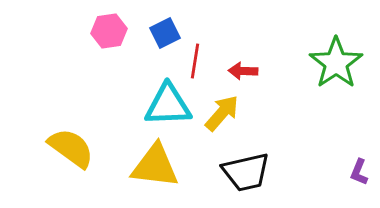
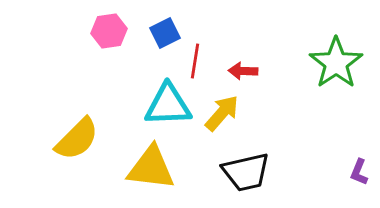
yellow semicircle: moved 6 px right, 9 px up; rotated 99 degrees clockwise
yellow triangle: moved 4 px left, 2 px down
